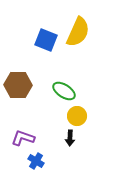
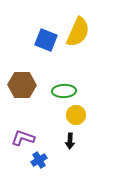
brown hexagon: moved 4 px right
green ellipse: rotated 35 degrees counterclockwise
yellow circle: moved 1 px left, 1 px up
black arrow: moved 3 px down
blue cross: moved 3 px right, 1 px up; rotated 28 degrees clockwise
